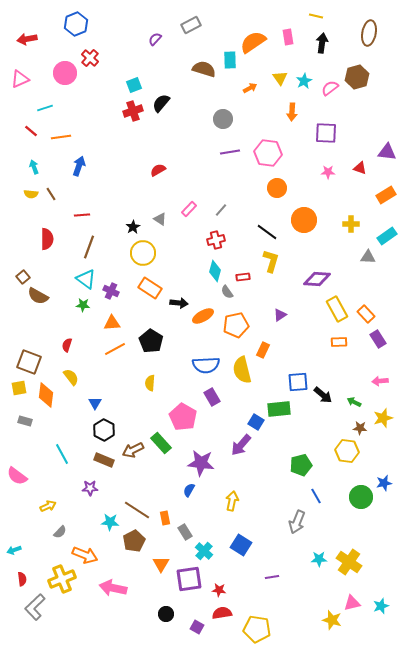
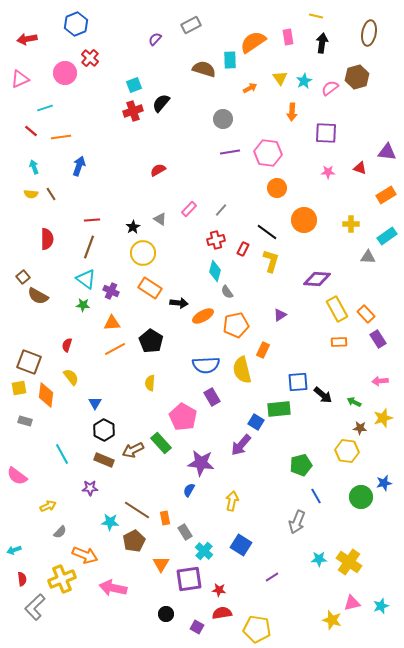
red line at (82, 215): moved 10 px right, 5 px down
red rectangle at (243, 277): moved 28 px up; rotated 56 degrees counterclockwise
purple line at (272, 577): rotated 24 degrees counterclockwise
